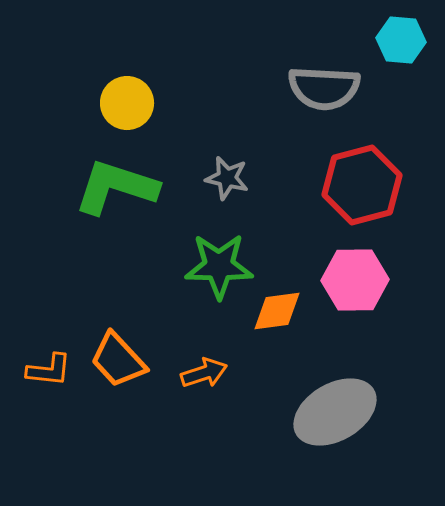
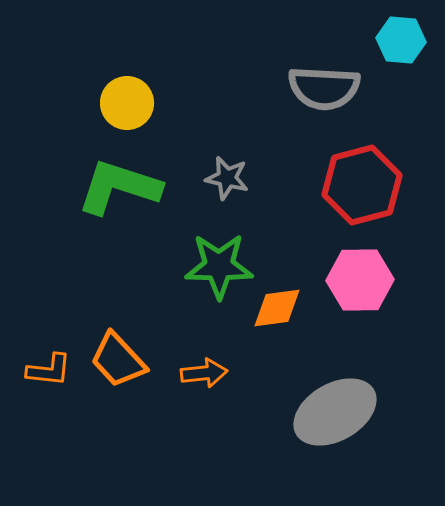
green L-shape: moved 3 px right
pink hexagon: moved 5 px right
orange diamond: moved 3 px up
orange arrow: rotated 12 degrees clockwise
